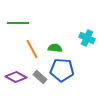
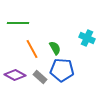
green semicircle: rotated 56 degrees clockwise
purple diamond: moved 1 px left, 2 px up
